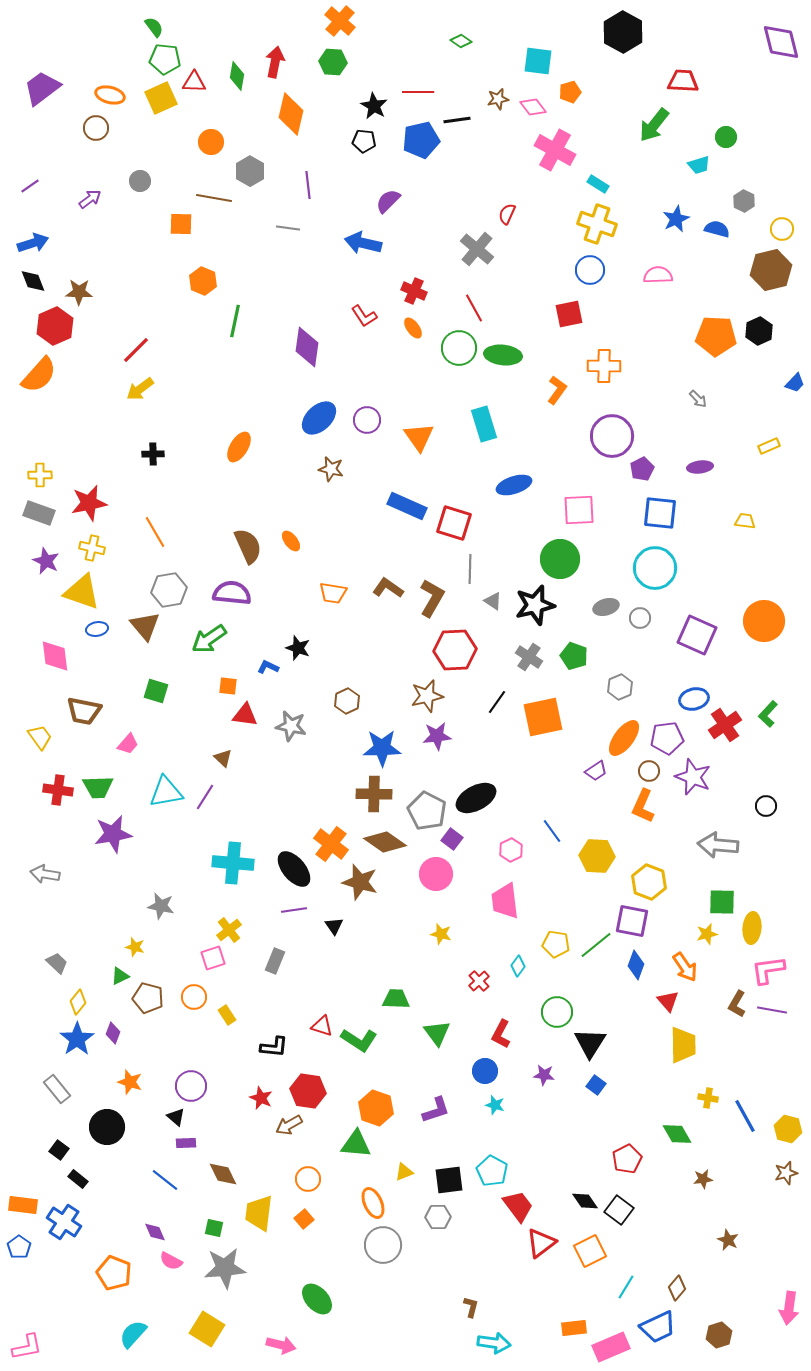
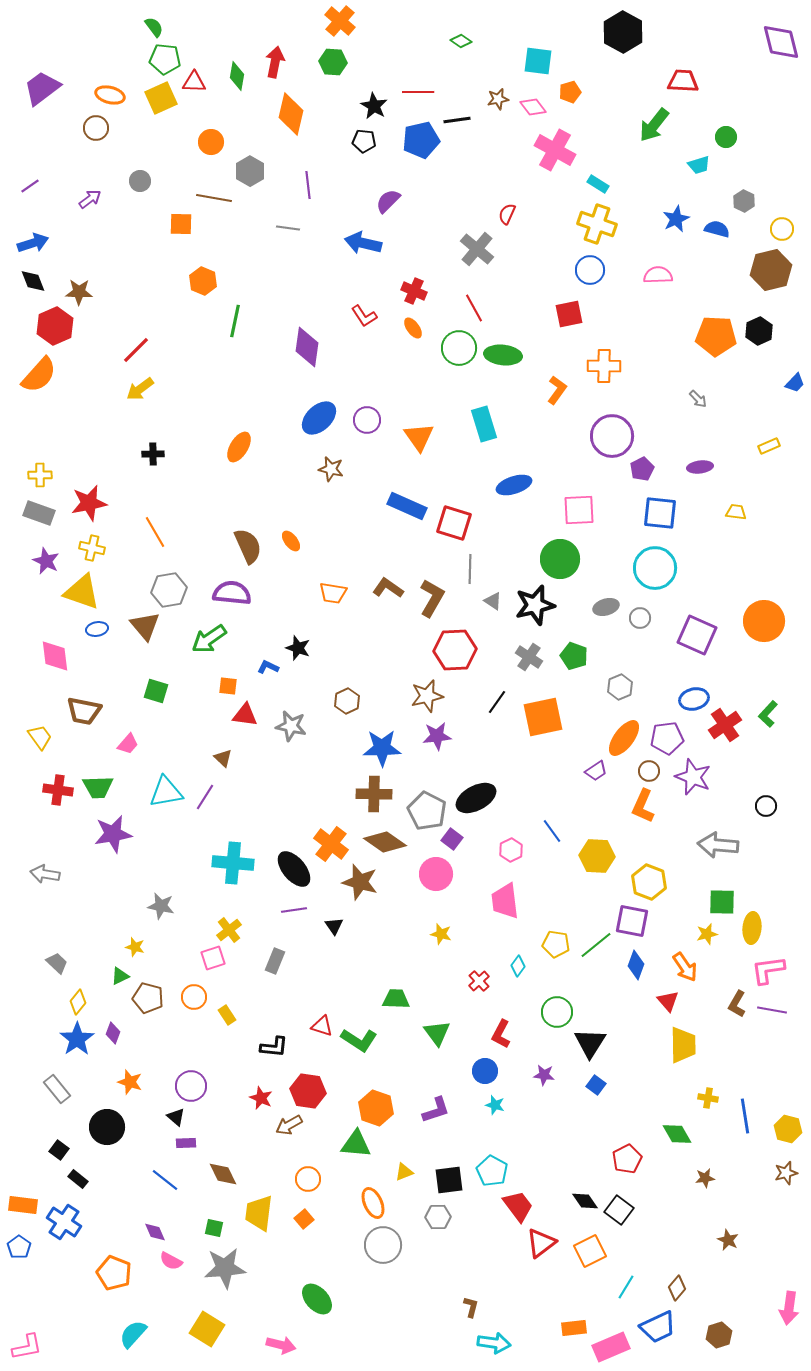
yellow trapezoid at (745, 521): moved 9 px left, 9 px up
blue line at (745, 1116): rotated 20 degrees clockwise
brown star at (703, 1179): moved 2 px right, 1 px up
